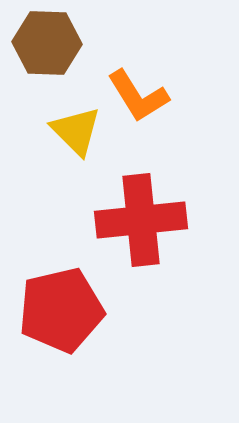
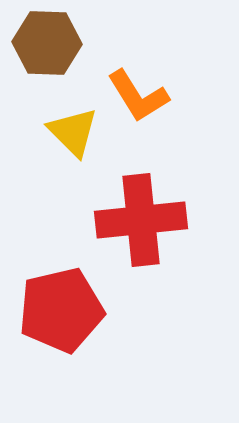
yellow triangle: moved 3 px left, 1 px down
